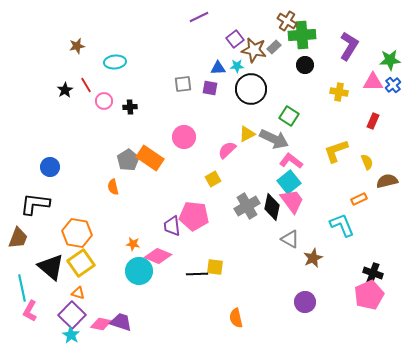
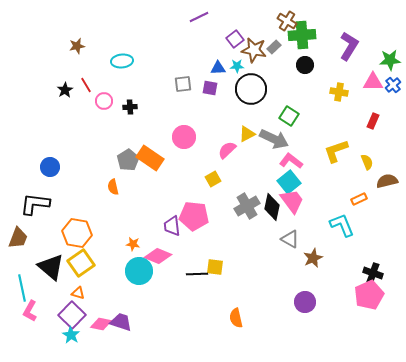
cyan ellipse at (115, 62): moved 7 px right, 1 px up
